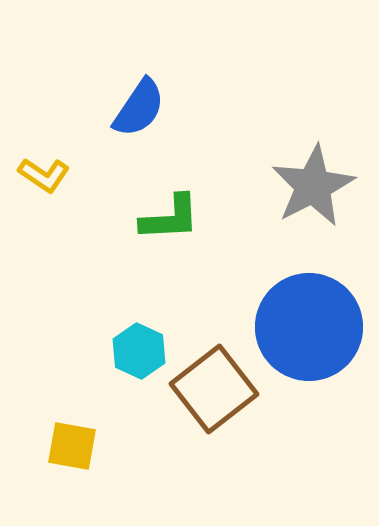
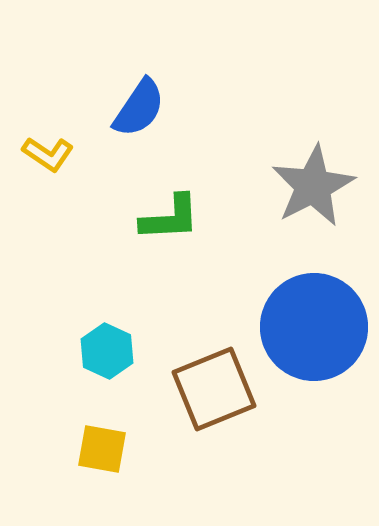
yellow L-shape: moved 4 px right, 21 px up
blue circle: moved 5 px right
cyan hexagon: moved 32 px left
brown square: rotated 16 degrees clockwise
yellow square: moved 30 px right, 3 px down
